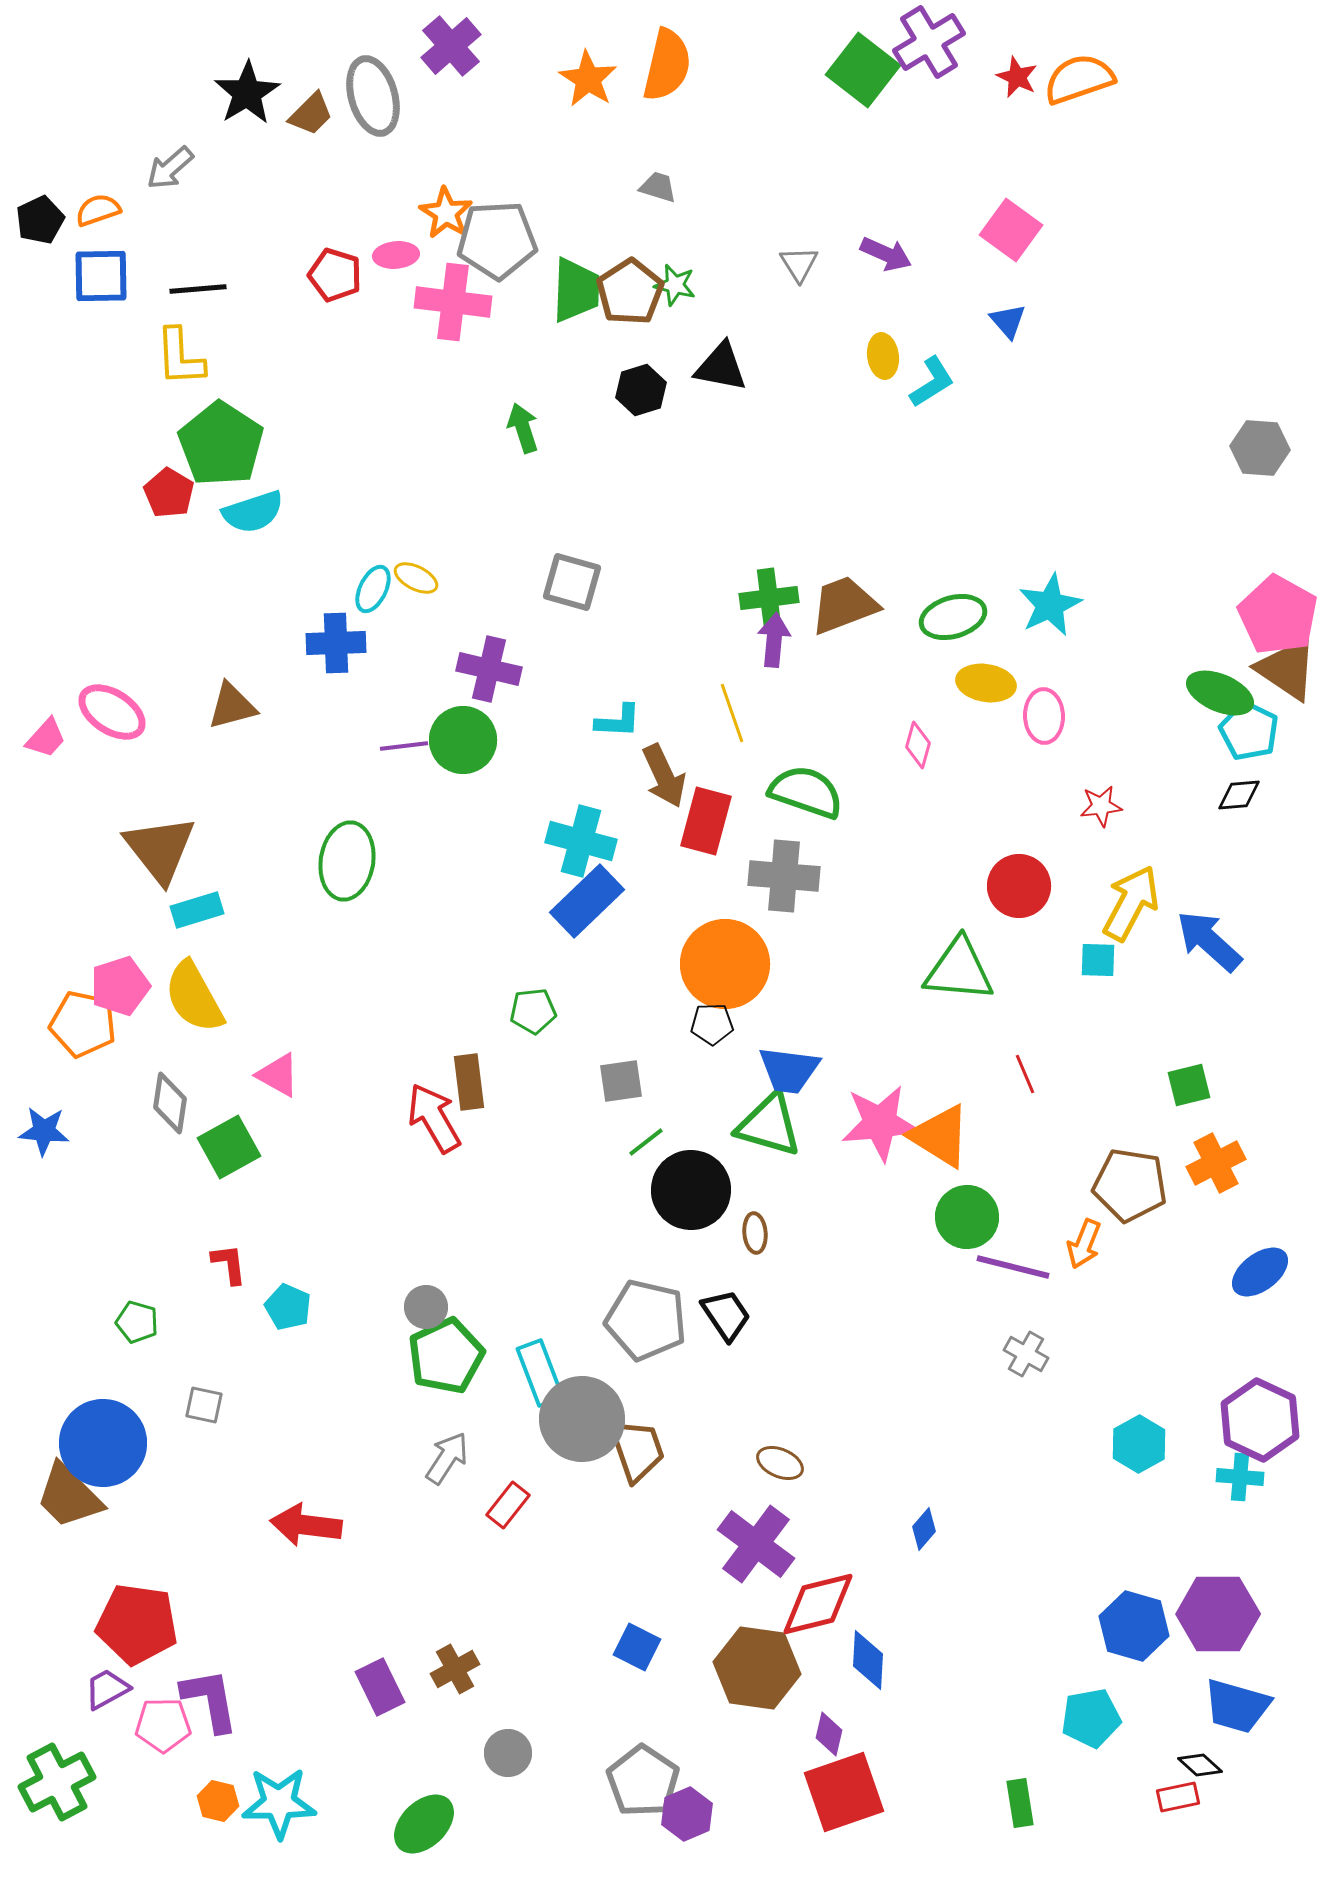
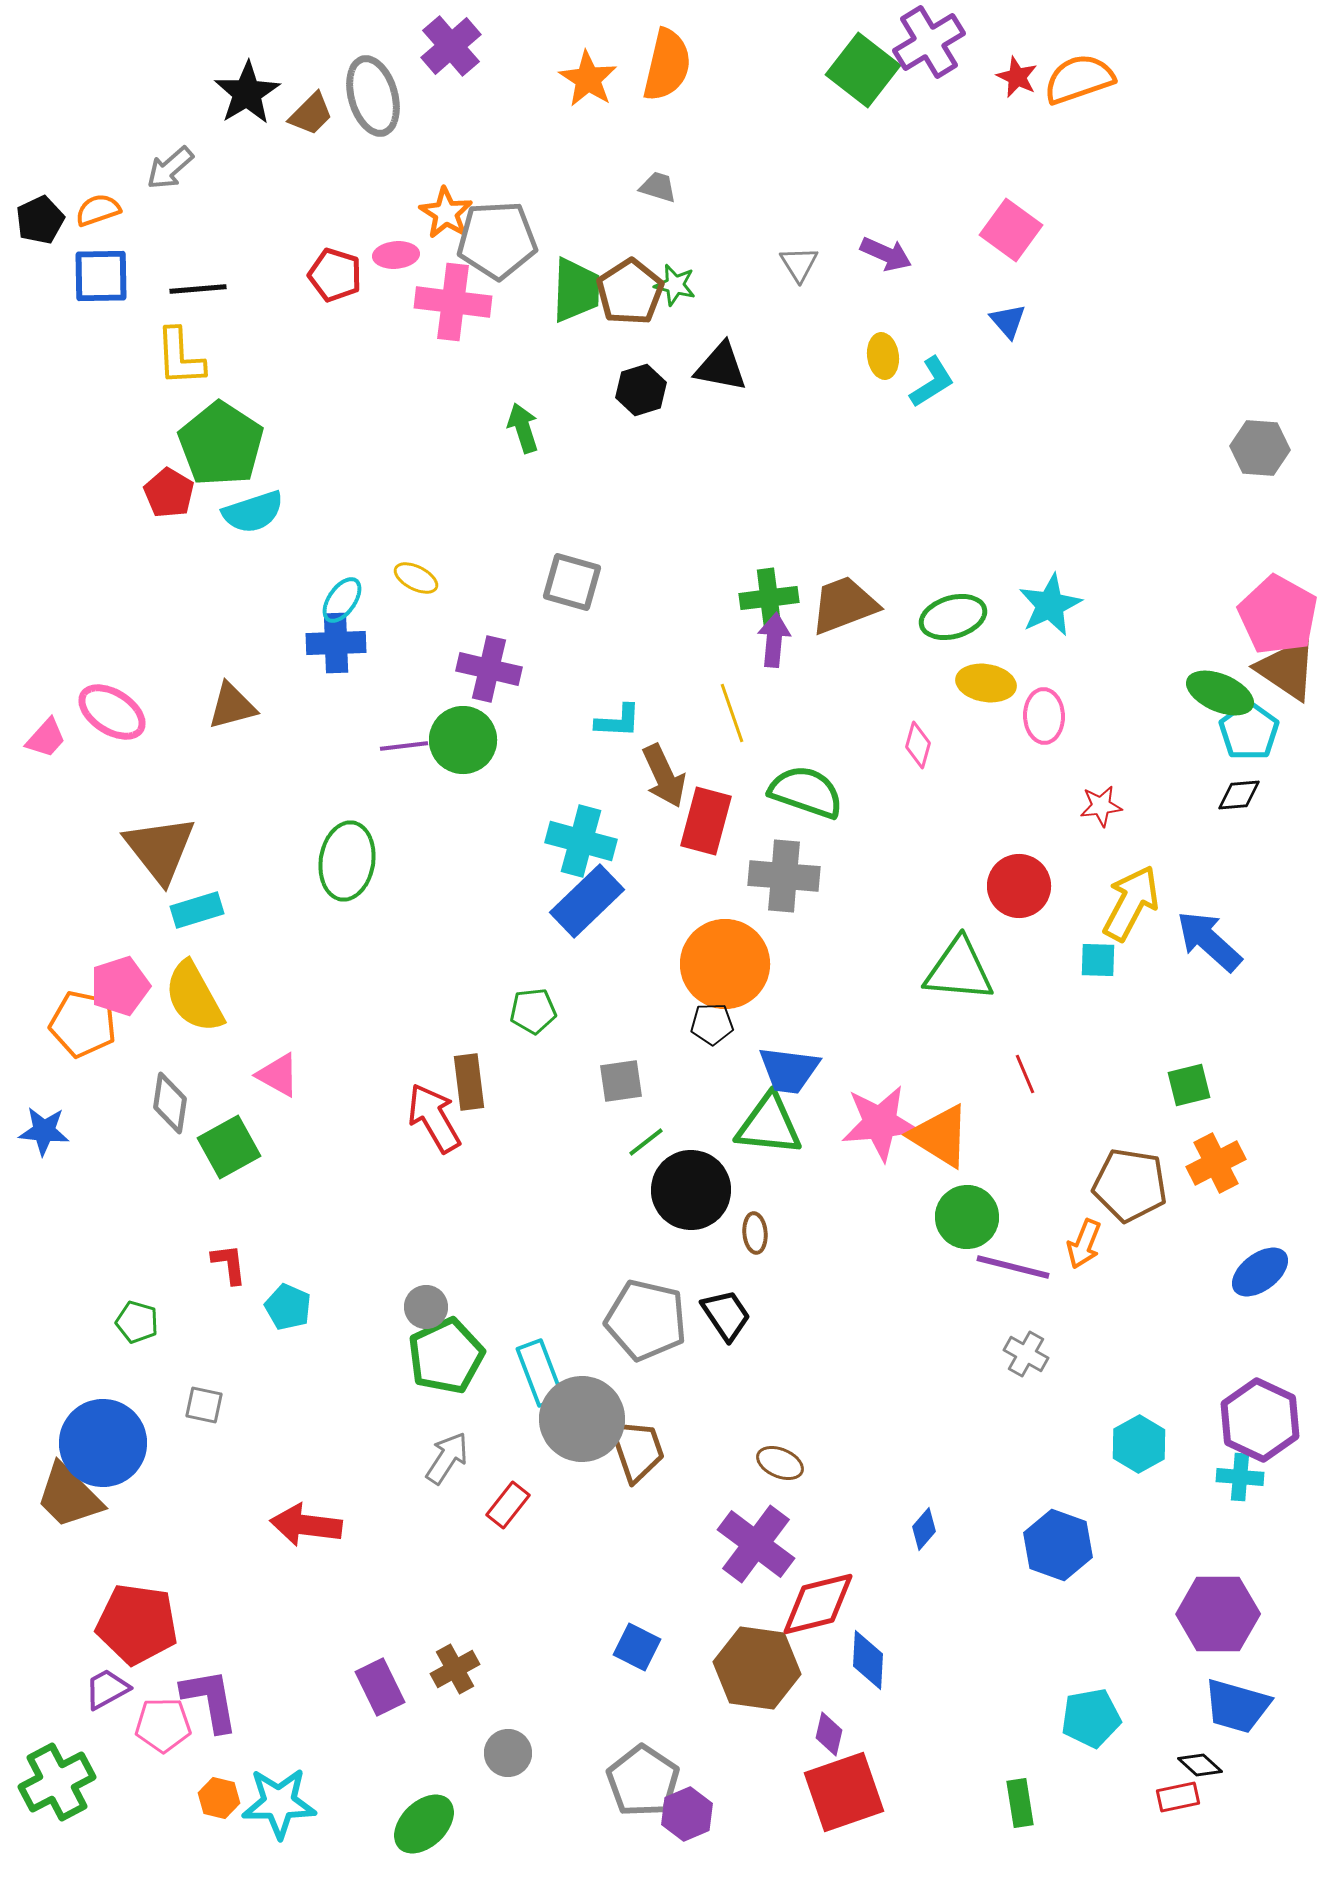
cyan ellipse at (373, 589): moved 31 px left, 11 px down; rotated 9 degrees clockwise
cyan pentagon at (1249, 731): rotated 10 degrees clockwise
green triangle at (769, 1125): rotated 10 degrees counterclockwise
blue hexagon at (1134, 1626): moved 76 px left, 81 px up; rotated 4 degrees clockwise
orange hexagon at (218, 1801): moved 1 px right, 3 px up
